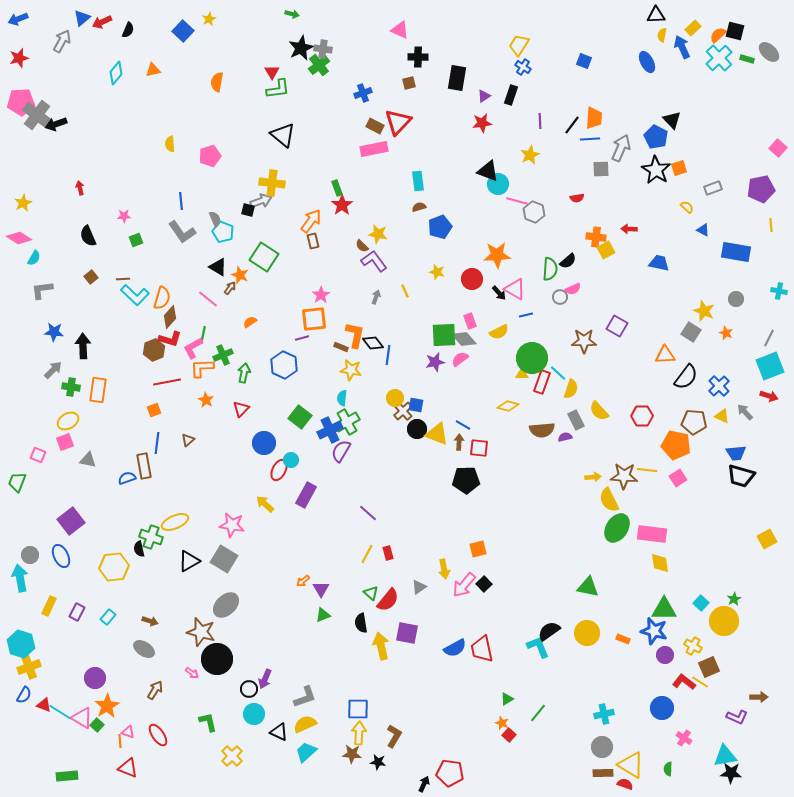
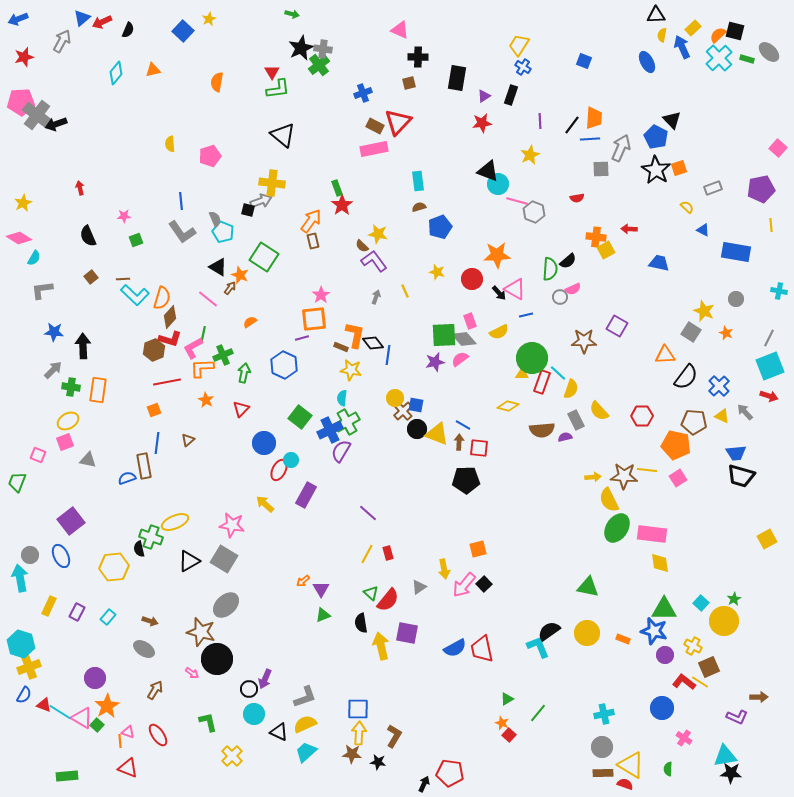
red star at (19, 58): moved 5 px right, 1 px up
